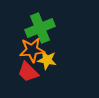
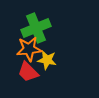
green cross: moved 4 px left
orange star: moved 3 px left, 1 px up
